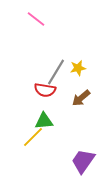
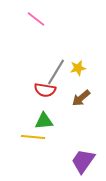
yellow line: rotated 50 degrees clockwise
